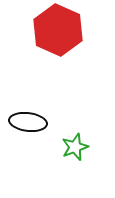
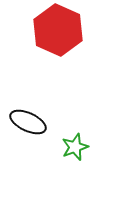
black ellipse: rotated 18 degrees clockwise
